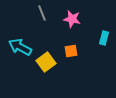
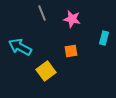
yellow square: moved 9 px down
